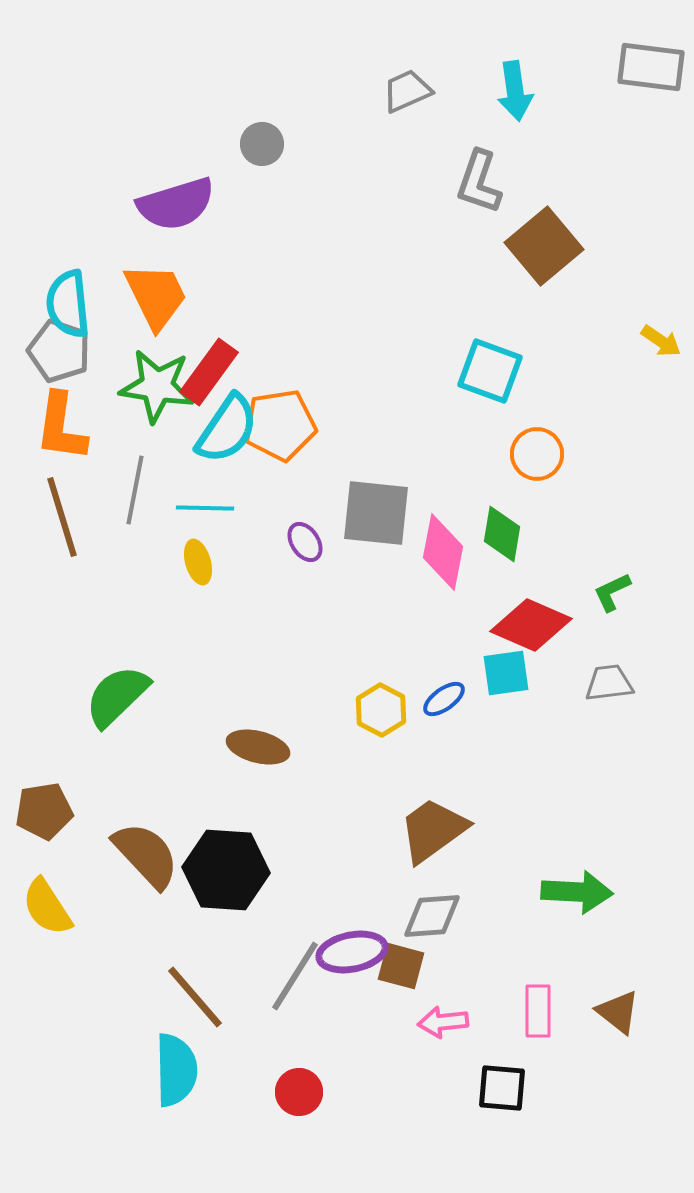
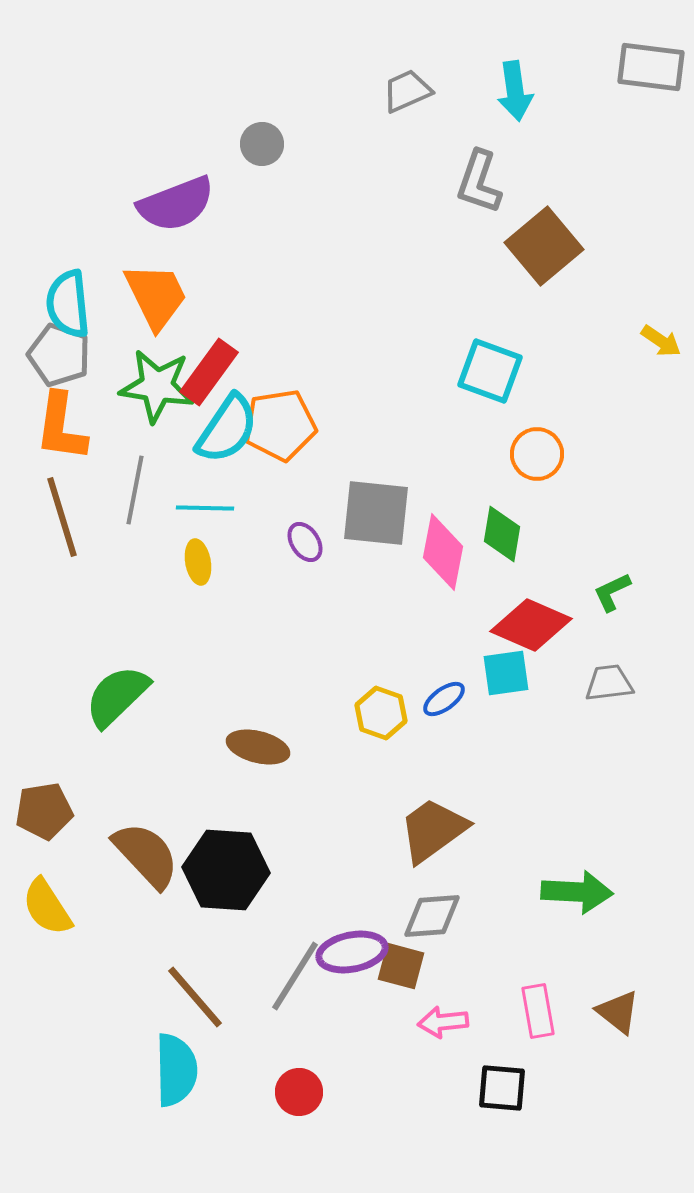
purple semicircle at (176, 204): rotated 4 degrees counterclockwise
gray pentagon at (59, 351): moved 4 px down
yellow ellipse at (198, 562): rotated 6 degrees clockwise
yellow hexagon at (381, 710): moved 3 px down; rotated 9 degrees counterclockwise
pink rectangle at (538, 1011): rotated 10 degrees counterclockwise
